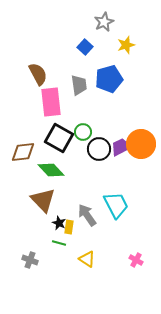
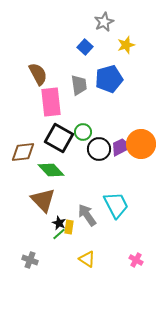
green line: moved 9 px up; rotated 56 degrees counterclockwise
